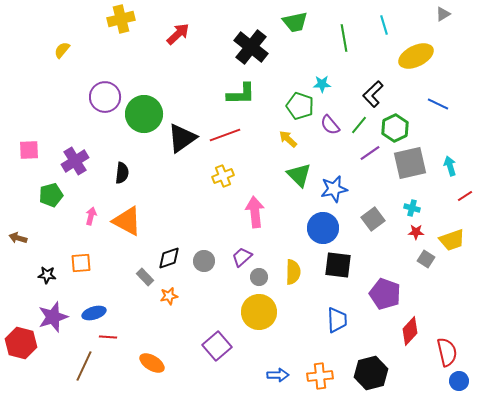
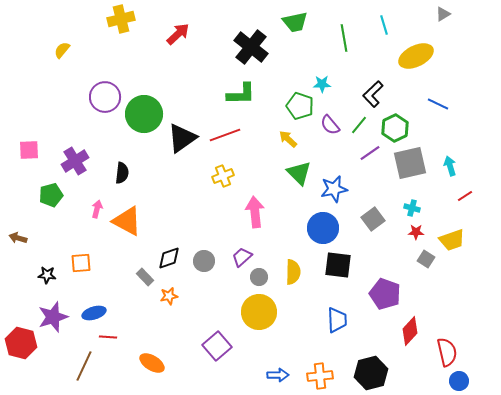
green triangle at (299, 175): moved 2 px up
pink arrow at (91, 216): moved 6 px right, 7 px up
